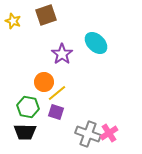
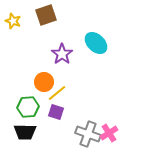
green hexagon: rotated 15 degrees counterclockwise
